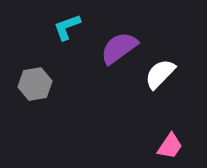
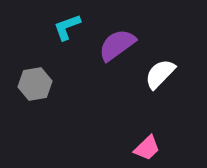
purple semicircle: moved 2 px left, 3 px up
pink trapezoid: moved 23 px left, 2 px down; rotated 12 degrees clockwise
